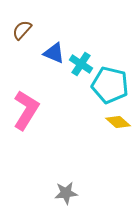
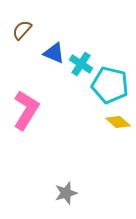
gray star: rotated 10 degrees counterclockwise
